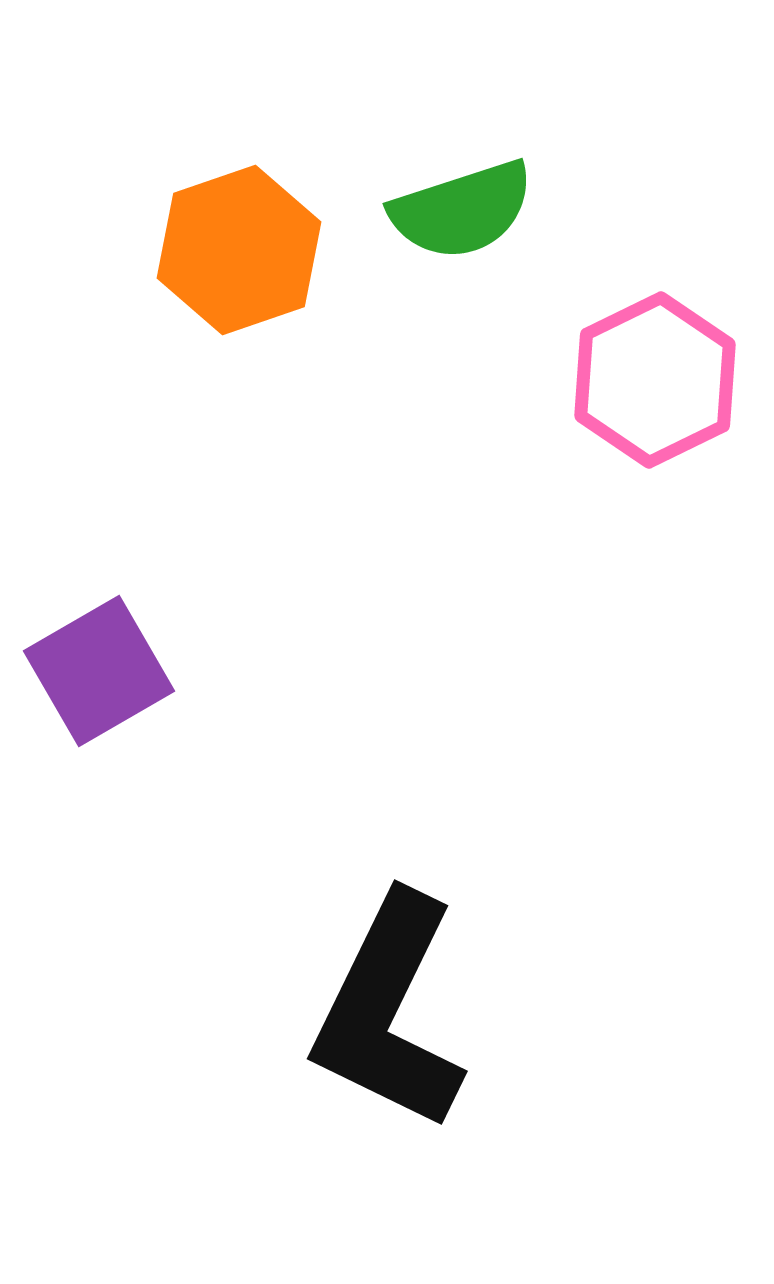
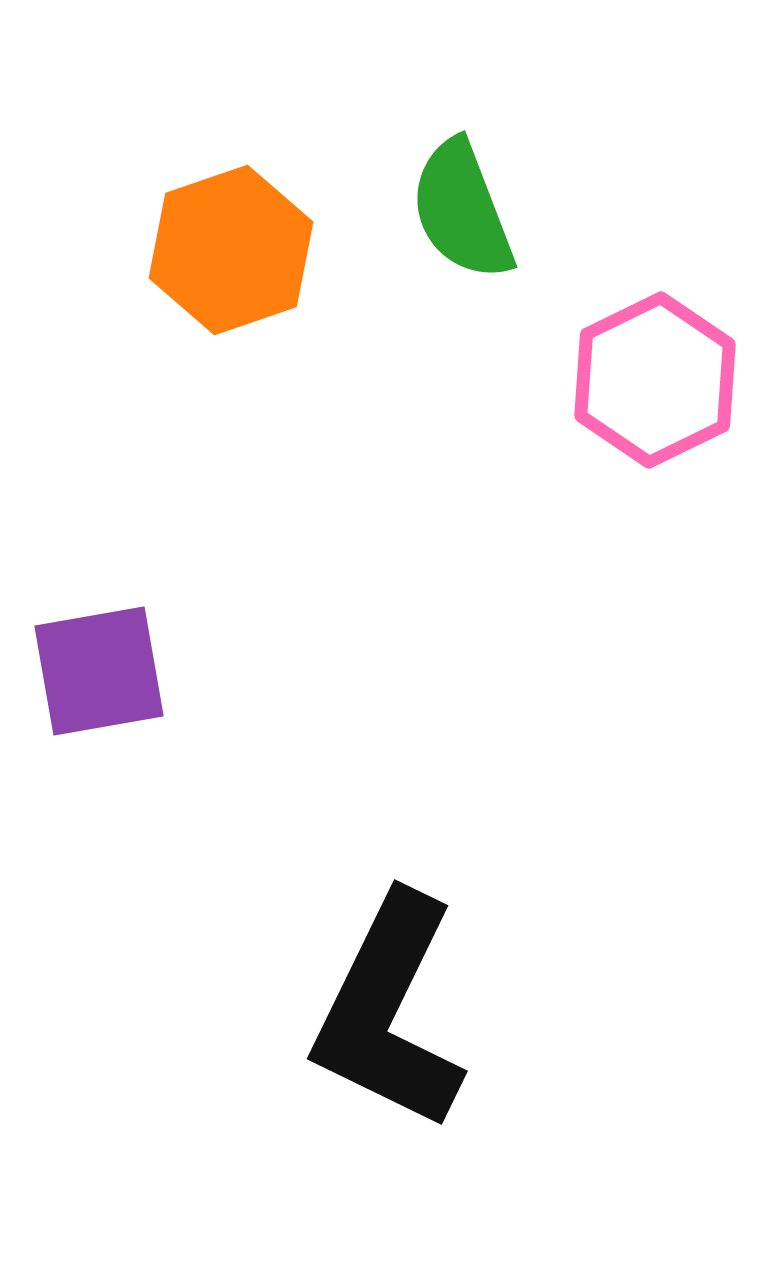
green semicircle: rotated 87 degrees clockwise
orange hexagon: moved 8 px left
purple square: rotated 20 degrees clockwise
